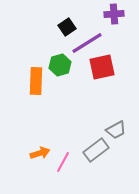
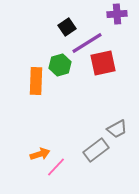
purple cross: moved 3 px right
red square: moved 1 px right, 4 px up
gray trapezoid: moved 1 px right, 1 px up
orange arrow: moved 1 px down
pink line: moved 7 px left, 5 px down; rotated 15 degrees clockwise
